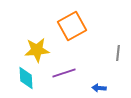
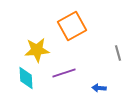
gray line: rotated 21 degrees counterclockwise
